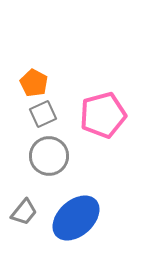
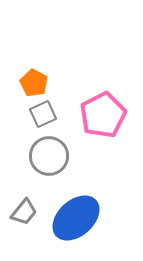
pink pentagon: rotated 12 degrees counterclockwise
